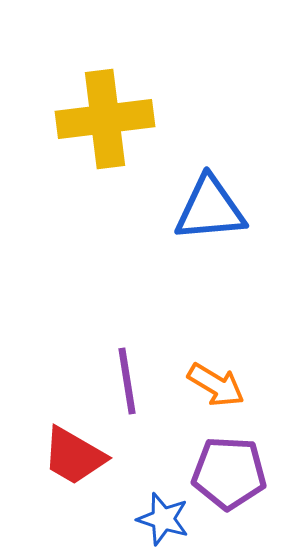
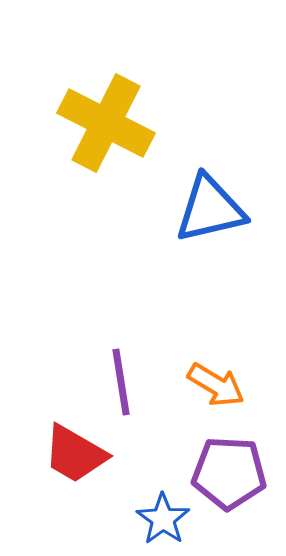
yellow cross: moved 1 px right, 4 px down; rotated 34 degrees clockwise
blue triangle: rotated 8 degrees counterclockwise
purple line: moved 6 px left, 1 px down
red trapezoid: moved 1 px right, 2 px up
blue star: rotated 18 degrees clockwise
